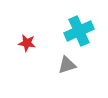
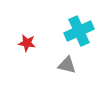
gray triangle: rotated 30 degrees clockwise
